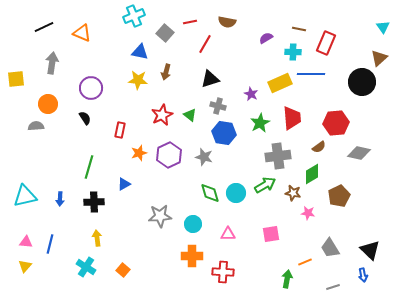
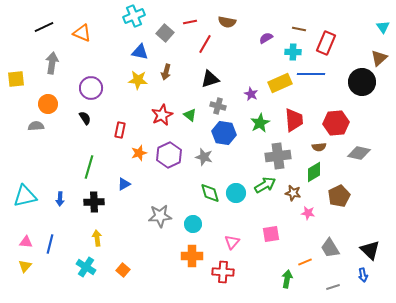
red trapezoid at (292, 118): moved 2 px right, 2 px down
brown semicircle at (319, 147): rotated 32 degrees clockwise
green diamond at (312, 174): moved 2 px right, 2 px up
pink triangle at (228, 234): moved 4 px right, 8 px down; rotated 49 degrees counterclockwise
